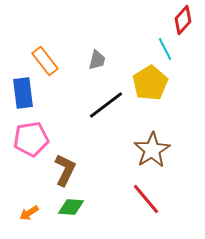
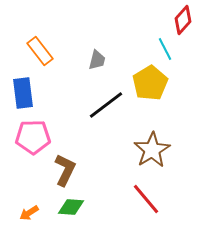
orange rectangle: moved 5 px left, 10 px up
pink pentagon: moved 2 px right, 2 px up; rotated 8 degrees clockwise
